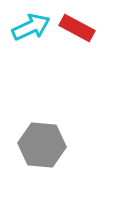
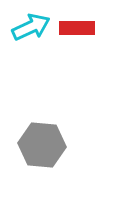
red rectangle: rotated 28 degrees counterclockwise
